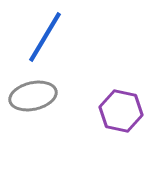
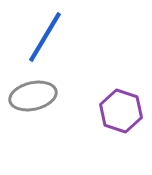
purple hexagon: rotated 6 degrees clockwise
